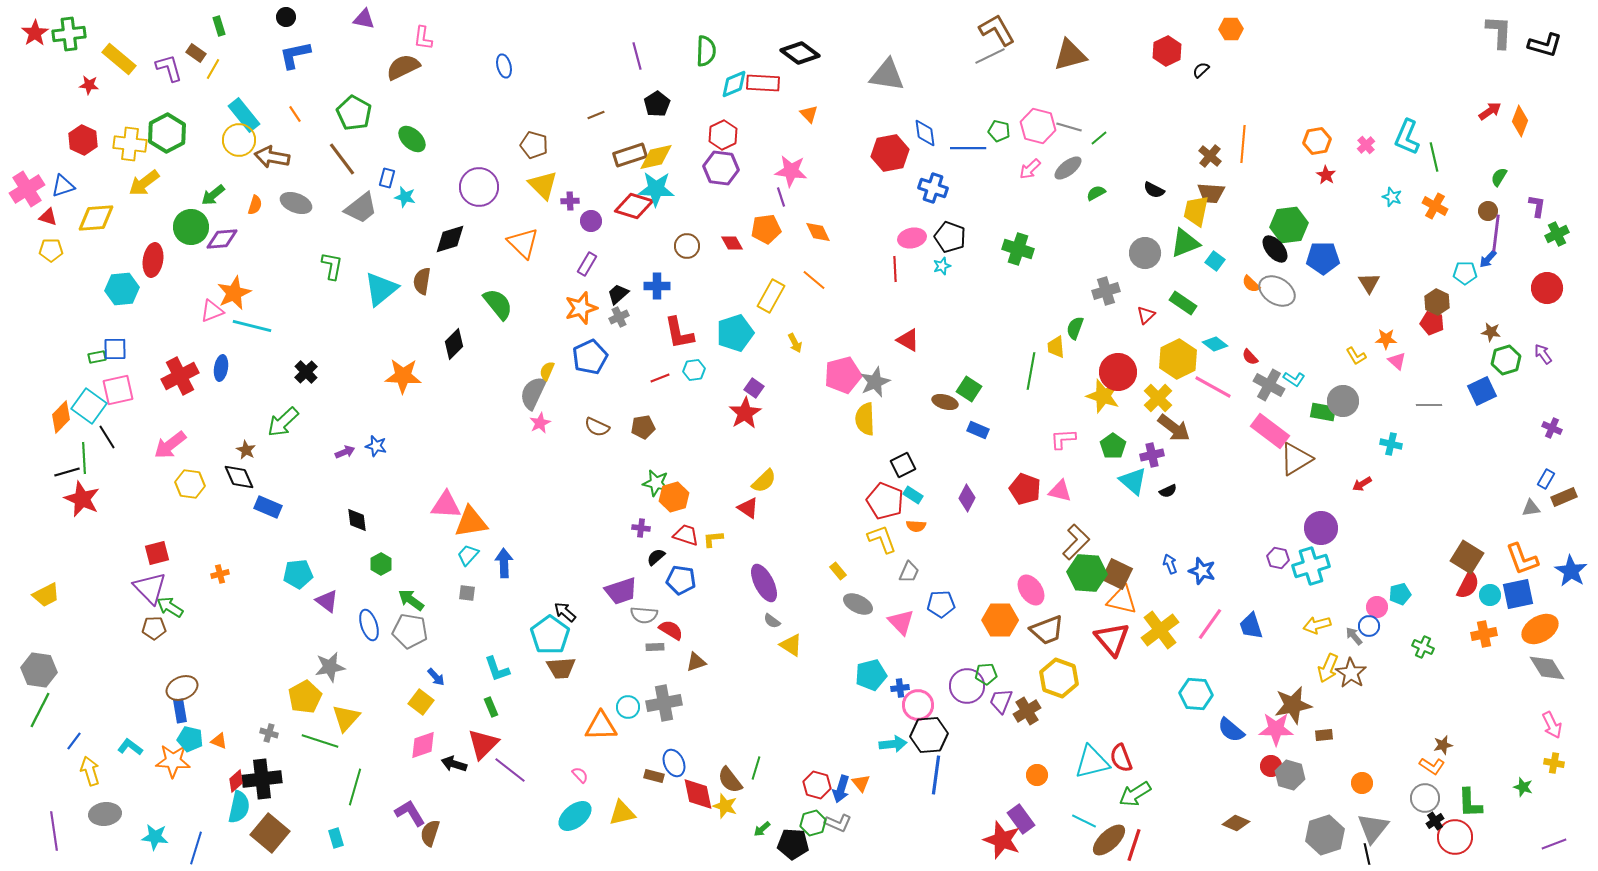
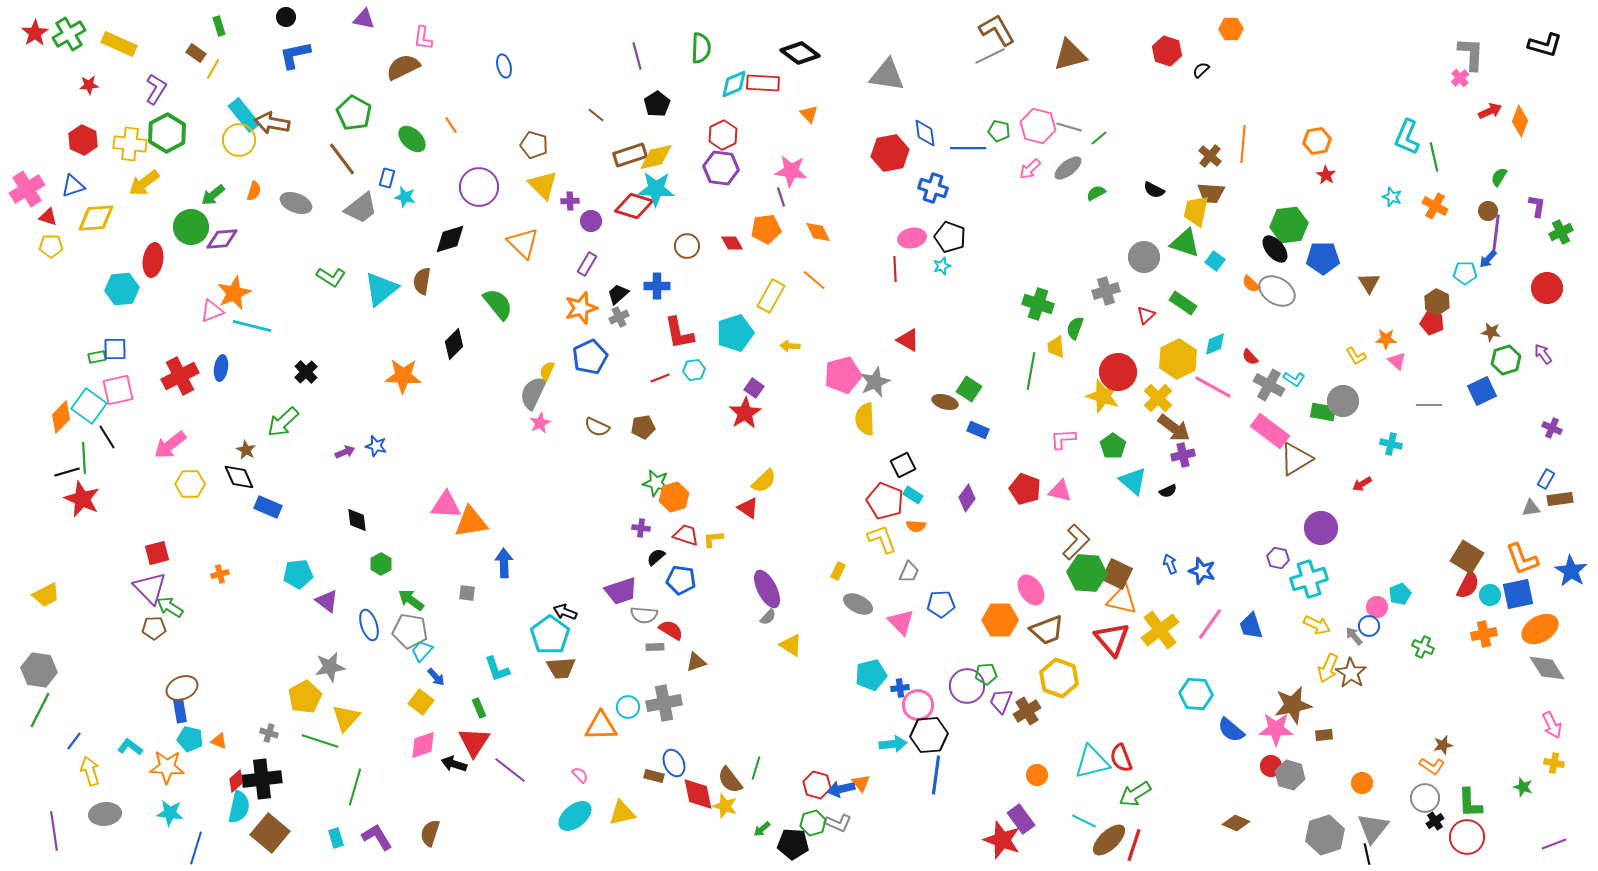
gray L-shape at (1499, 32): moved 28 px left, 22 px down
green cross at (69, 34): rotated 24 degrees counterclockwise
green semicircle at (706, 51): moved 5 px left, 3 px up
red hexagon at (1167, 51): rotated 16 degrees counterclockwise
yellow rectangle at (119, 59): moved 15 px up; rotated 16 degrees counterclockwise
purple L-shape at (169, 68): moved 13 px left, 21 px down; rotated 48 degrees clockwise
red star at (89, 85): rotated 12 degrees counterclockwise
red arrow at (1490, 111): rotated 10 degrees clockwise
orange line at (295, 114): moved 156 px right, 11 px down
brown line at (596, 115): rotated 60 degrees clockwise
pink cross at (1366, 145): moved 94 px right, 67 px up
brown arrow at (272, 157): moved 34 px up
blue triangle at (63, 186): moved 10 px right
orange semicircle at (255, 205): moved 1 px left, 14 px up
green cross at (1557, 234): moved 4 px right, 2 px up
green triangle at (1185, 243): rotated 40 degrees clockwise
green cross at (1018, 249): moved 20 px right, 55 px down
yellow pentagon at (51, 250): moved 4 px up
gray circle at (1145, 253): moved 1 px left, 4 px down
green L-shape at (332, 266): moved 1 px left, 11 px down; rotated 112 degrees clockwise
yellow arrow at (795, 343): moved 5 px left, 3 px down; rotated 120 degrees clockwise
cyan diamond at (1215, 344): rotated 60 degrees counterclockwise
purple cross at (1152, 455): moved 31 px right
yellow hexagon at (190, 484): rotated 8 degrees counterclockwise
brown rectangle at (1564, 497): moved 4 px left, 2 px down; rotated 15 degrees clockwise
purple diamond at (967, 498): rotated 8 degrees clockwise
cyan trapezoid at (468, 555): moved 46 px left, 96 px down
cyan cross at (1311, 566): moved 2 px left, 13 px down
yellow rectangle at (838, 571): rotated 66 degrees clockwise
purple ellipse at (764, 583): moved 3 px right, 6 px down
cyan pentagon at (1400, 594): rotated 10 degrees counterclockwise
black arrow at (565, 612): rotated 20 degrees counterclockwise
gray semicircle at (772, 621): moved 4 px left, 4 px up; rotated 84 degrees counterclockwise
yellow arrow at (1317, 625): rotated 140 degrees counterclockwise
green rectangle at (491, 707): moved 12 px left, 1 px down
red triangle at (483, 744): moved 9 px left, 2 px up; rotated 12 degrees counterclockwise
orange star at (173, 761): moved 6 px left, 6 px down
blue arrow at (841, 789): rotated 60 degrees clockwise
purple L-shape at (410, 813): moved 33 px left, 24 px down
cyan star at (155, 837): moved 15 px right, 24 px up
red circle at (1455, 837): moved 12 px right
